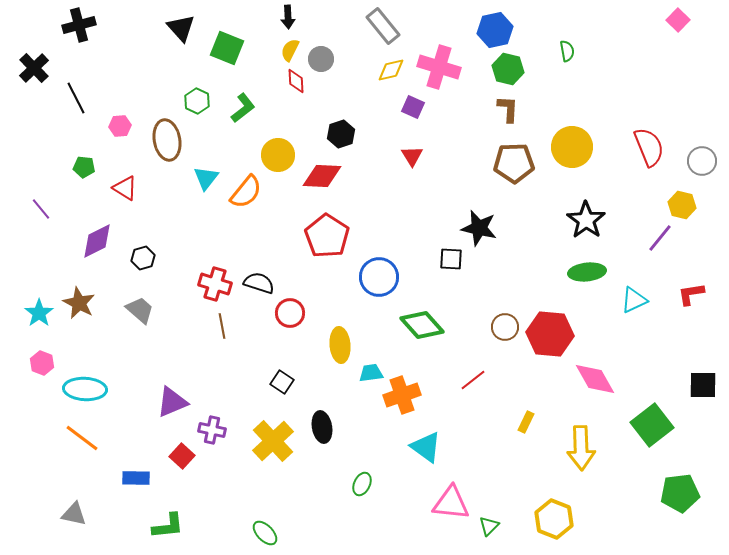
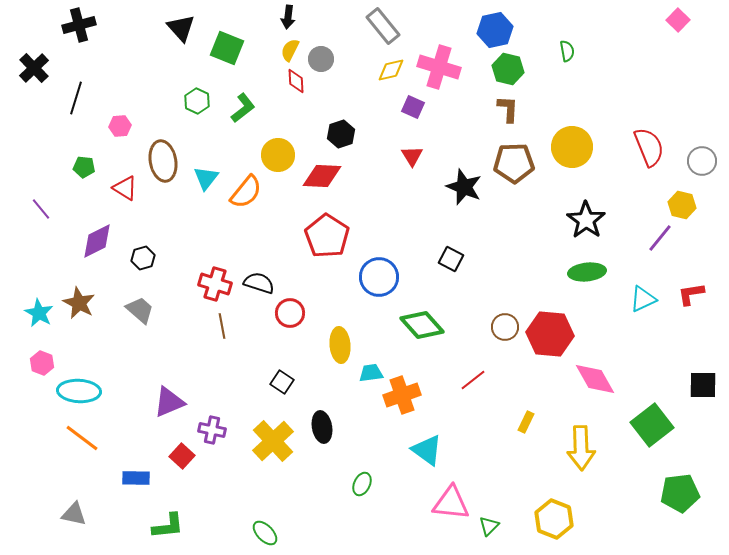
black arrow at (288, 17): rotated 10 degrees clockwise
black line at (76, 98): rotated 44 degrees clockwise
brown ellipse at (167, 140): moved 4 px left, 21 px down
black star at (479, 228): moved 15 px left, 41 px up; rotated 9 degrees clockwise
black square at (451, 259): rotated 25 degrees clockwise
cyan triangle at (634, 300): moved 9 px right, 1 px up
cyan star at (39, 313): rotated 8 degrees counterclockwise
cyan ellipse at (85, 389): moved 6 px left, 2 px down
purple triangle at (172, 402): moved 3 px left
cyan triangle at (426, 447): moved 1 px right, 3 px down
